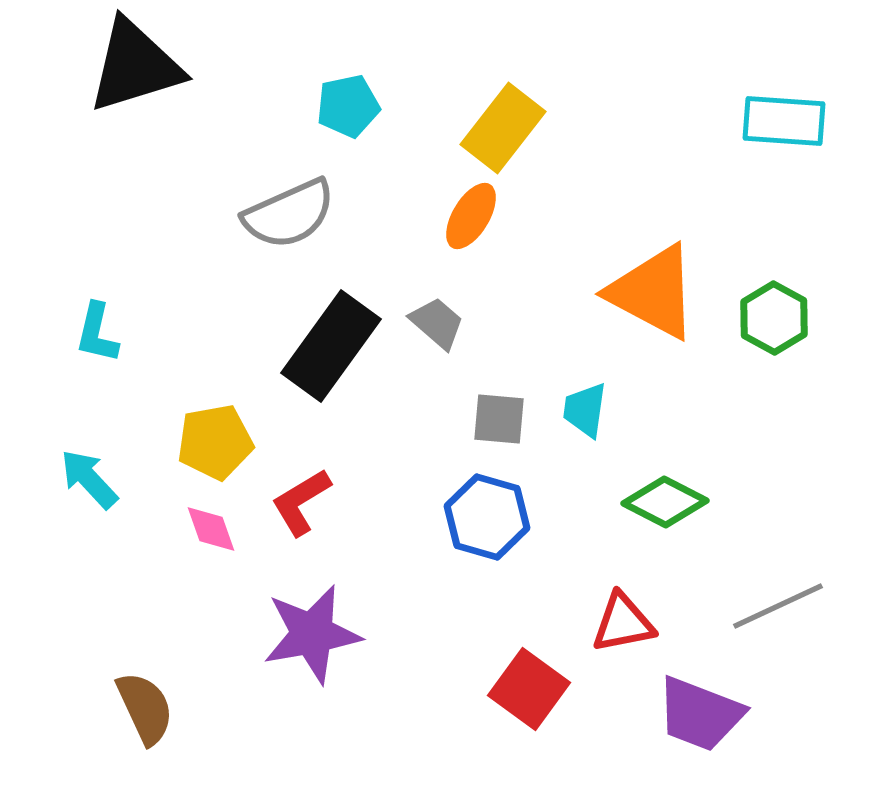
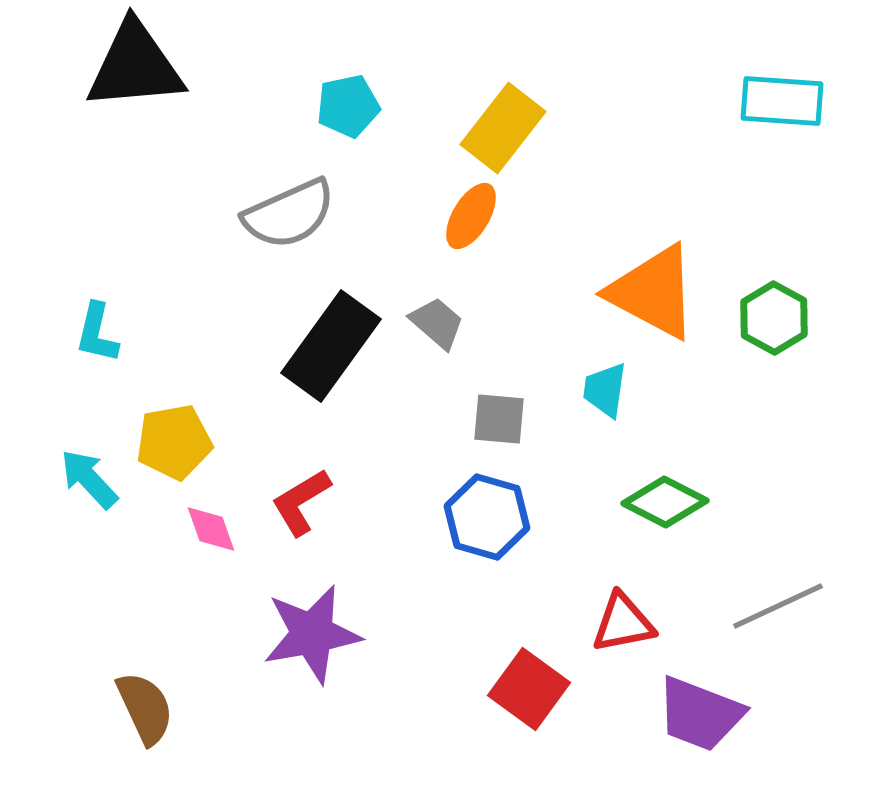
black triangle: rotated 12 degrees clockwise
cyan rectangle: moved 2 px left, 20 px up
cyan trapezoid: moved 20 px right, 20 px up
yellow pentagon: moved 41 px left
